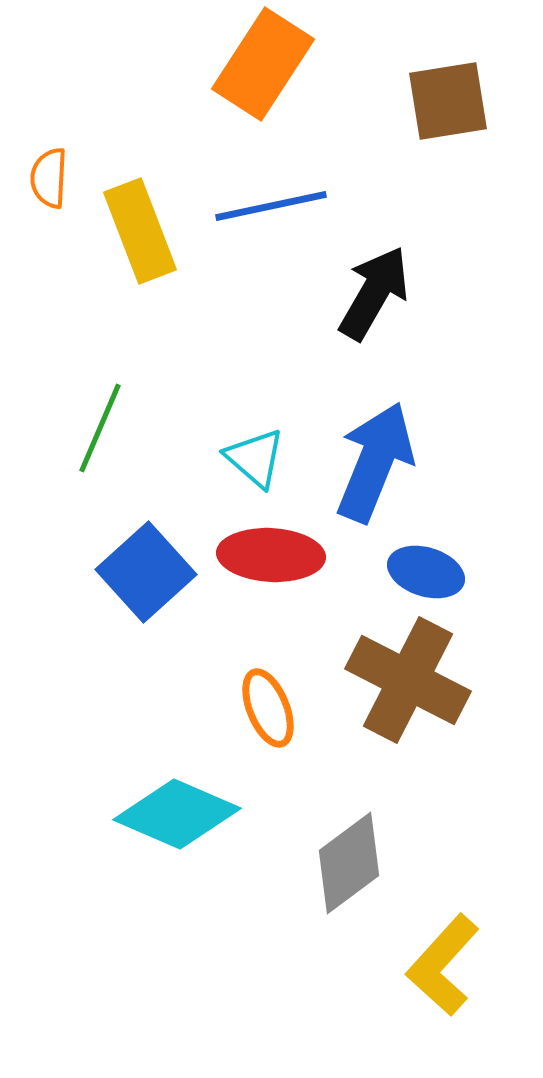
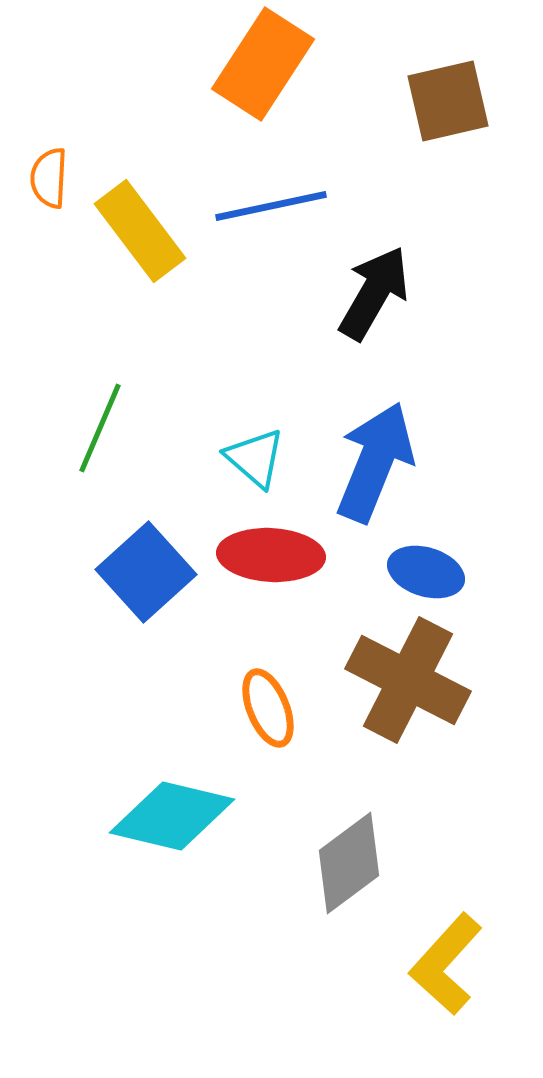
brown square: rotated 4 degrees counterclockwise
yellow rectangle: rotated 16 degrees counterclockwise
cyan diamond: moved 5 px left, 2 px down; rotated 10 degrees counterclockwise
yellow L-shape: moved 3 px right, 1 px up
